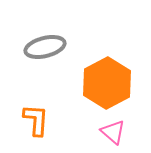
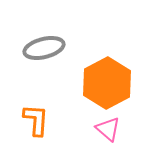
gray ellipse: moved 1 px left, 1 px down
pink triangle: moved 5 px left, 3 px up
